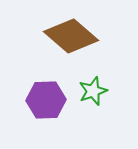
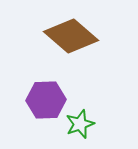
green star: moved 13 px left, 33 px down
